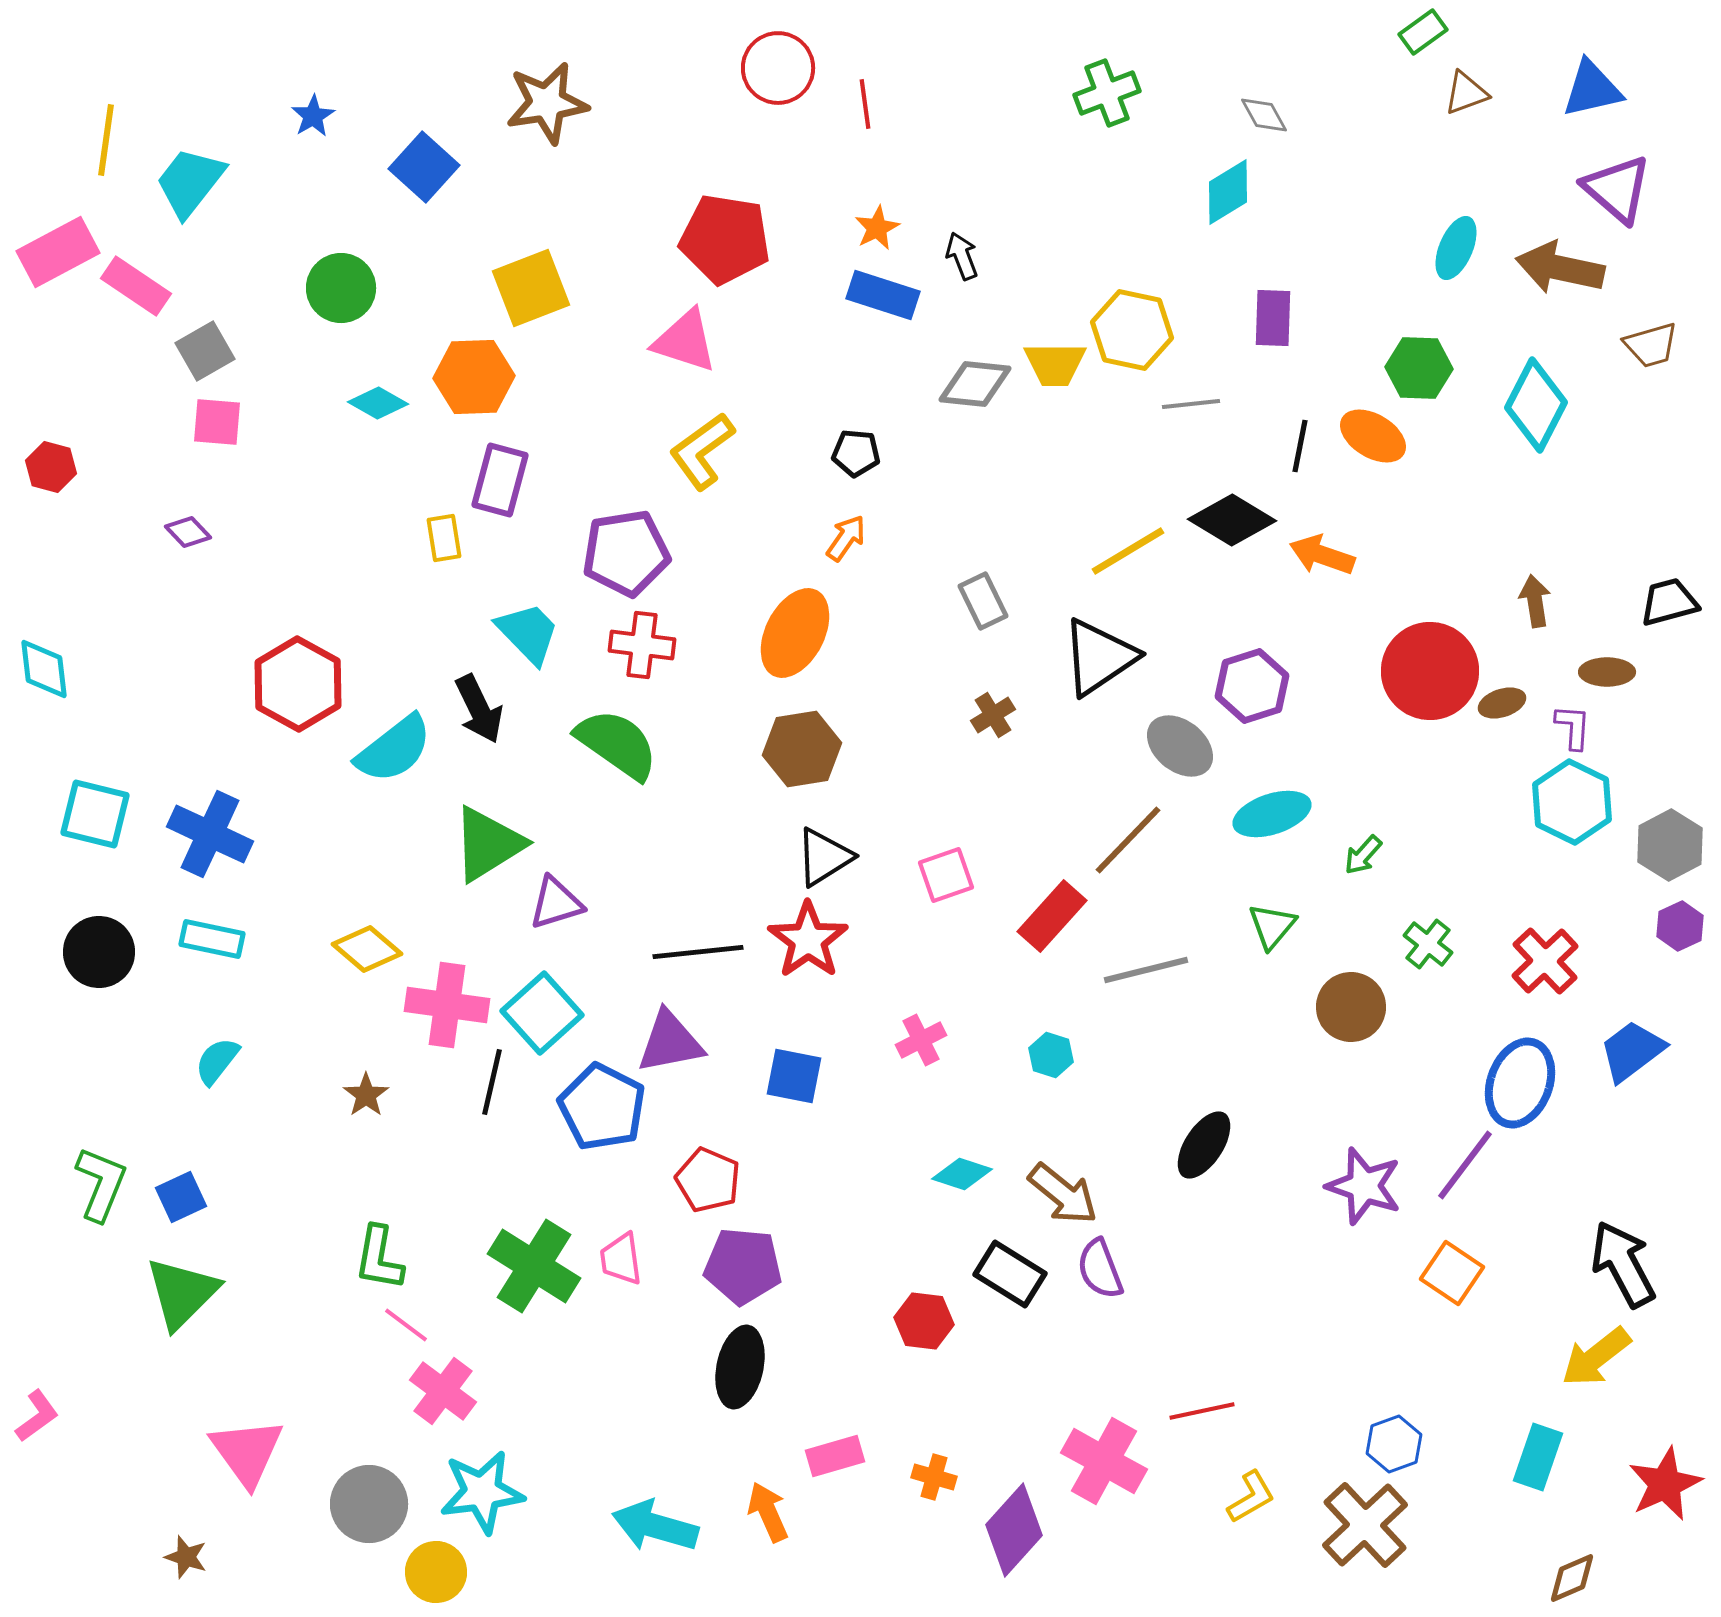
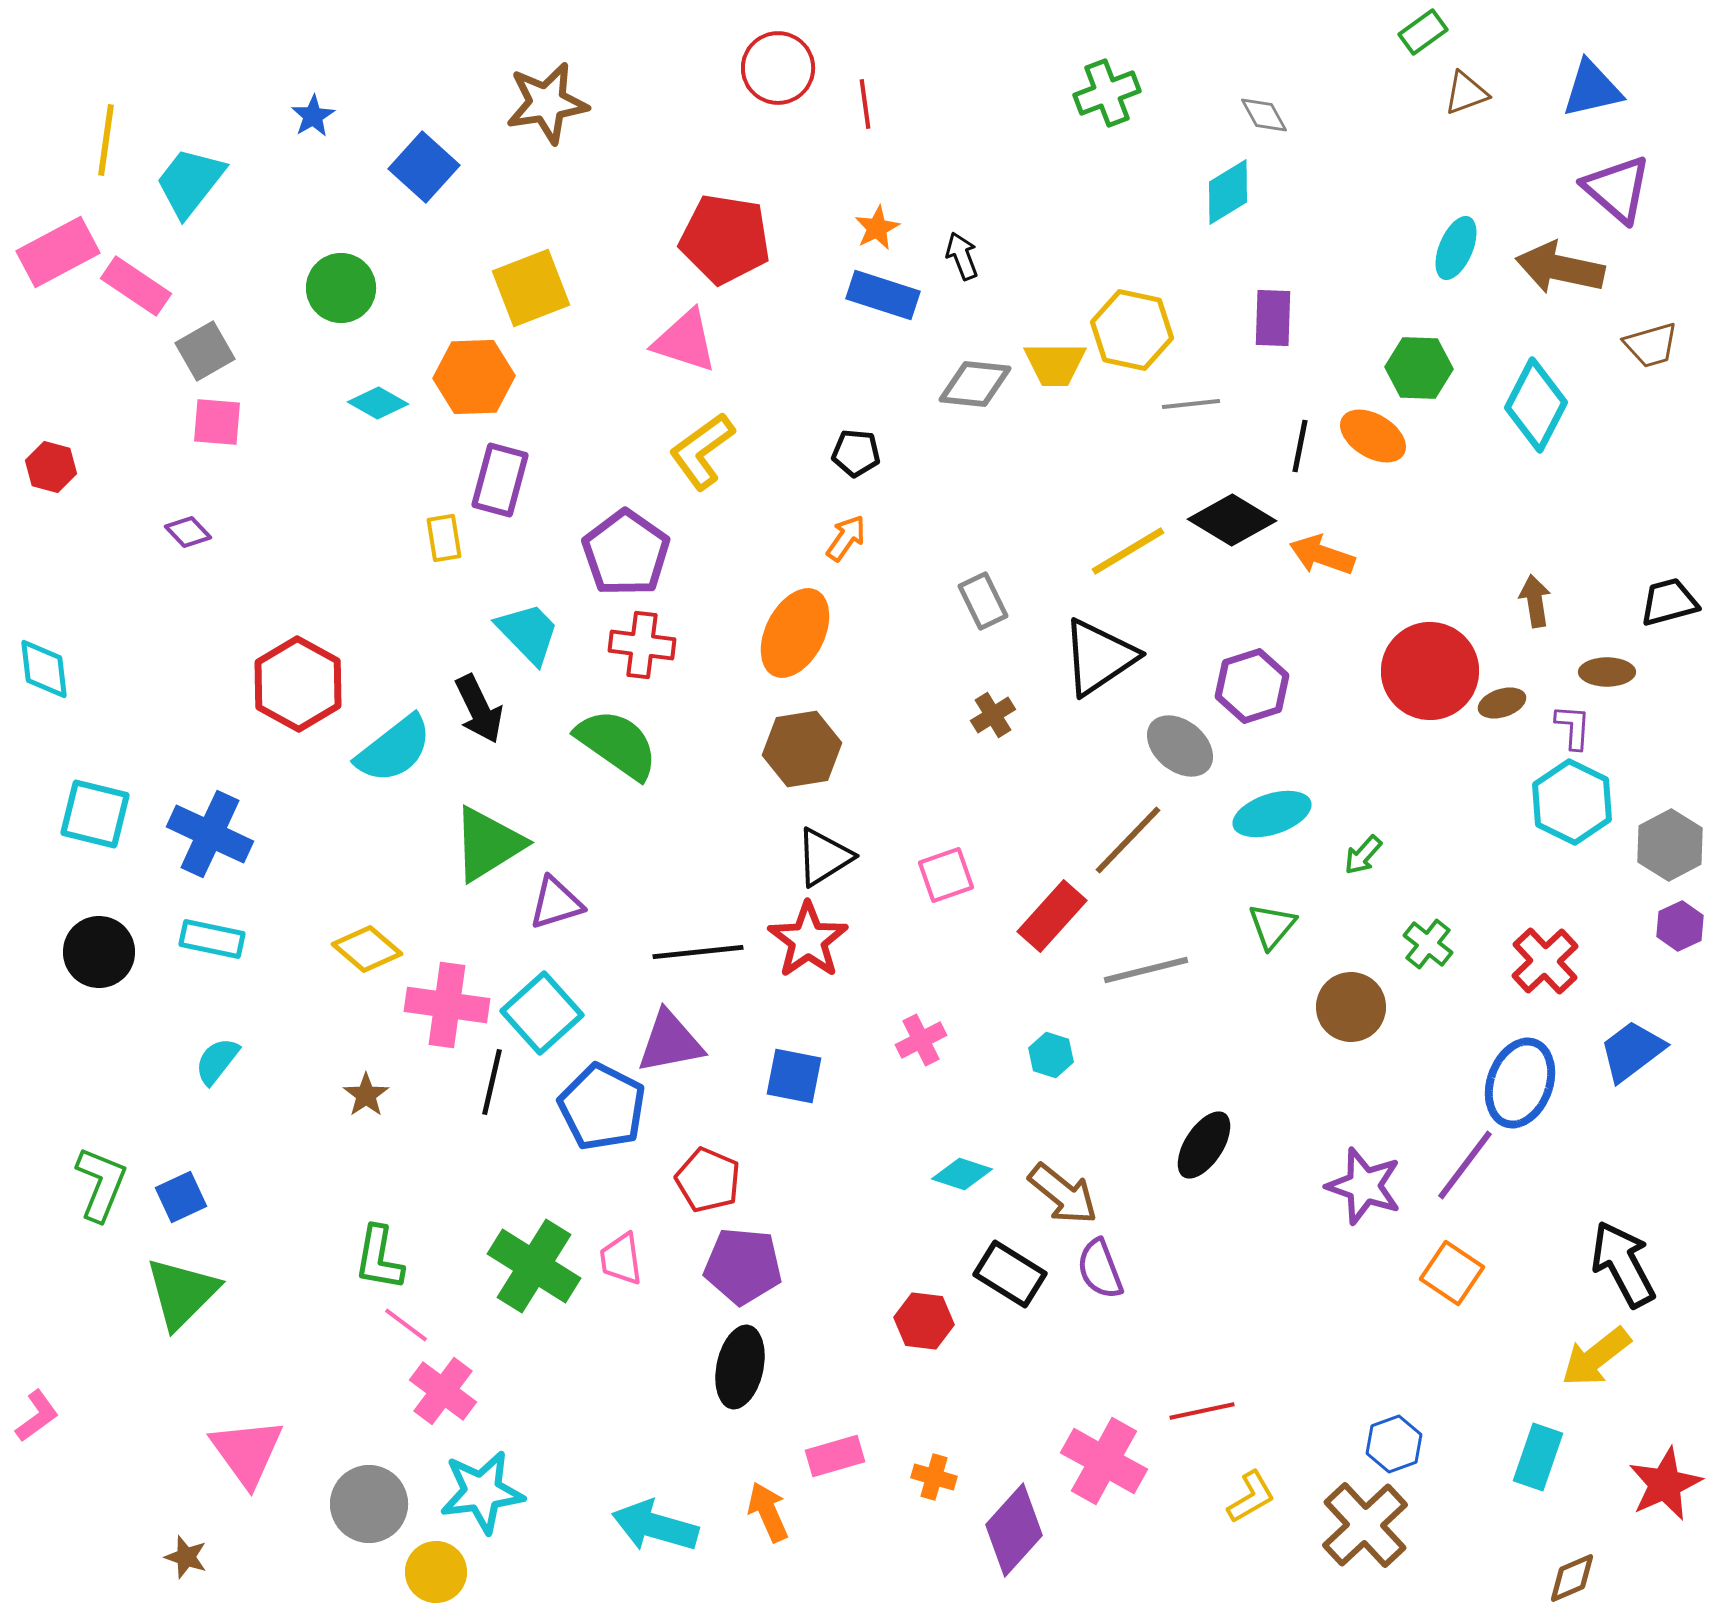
purple pentagon at (626, 553): rotated 28 degrees counterclockwise
